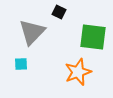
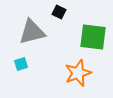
gray triangle: rotated 32 degrees clockwise
cyan square: rotated 16 degrees counterclockwise
orange star: moved 1 px down
